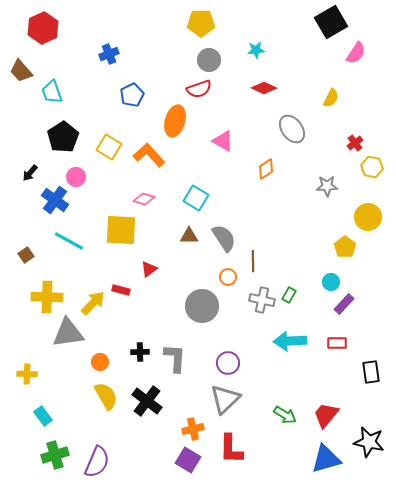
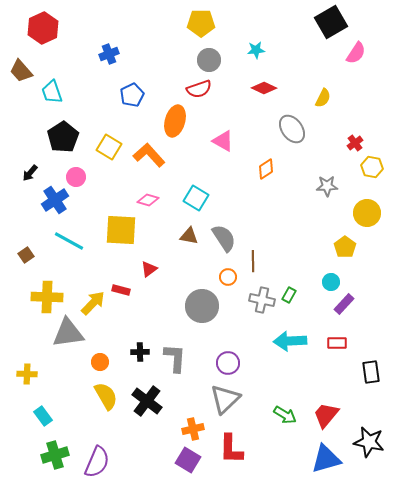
yellow semicircle at (331, 98): moved 8 px left
pink diamond at (144, 199): moved 4 px right, 1 px down
blue cross at (55, 200): rotated 20 degrees clockwise
yellow circle at (368, 217): moved 1 px left, 4 px up
brown triangle at (189, 236): rotated 12 degrees clockwise
